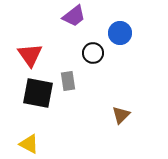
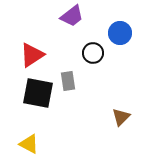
purple trapezoid: moved 2 px left
red triangle: moved 2 px right; rotated 32 degrees clockwise
brown triangle: moved 2 px down
